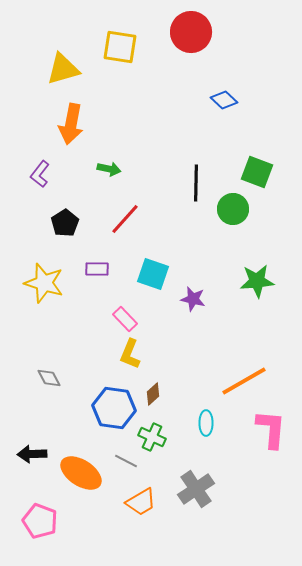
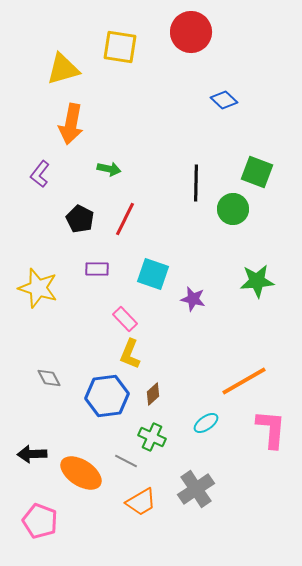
red line: rotated 16 degrees counterclockwise
black pentagon: moved 15 px right, 4 px up; rotated 12 degrees counterclockwise
yellow star: moved 6 px left, 5 px down
blue hexagon: moved 7 px left, 12 px up; rotated 15 degrees counterclockwise
cyan ellipse: rotated 55 degrees clockwise
